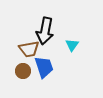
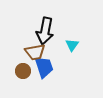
brown trapezoid: moved 6 px right, 3 px down
